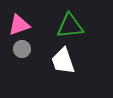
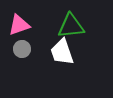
green triangle: moved 1 px right
white trapezoid: moved 1 px left, 9 px up
